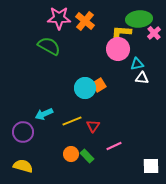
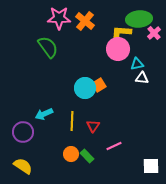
green semicircle: moved 1 px left, 1 px down; rotated 25 degrees clockwise
yellow line: rotated 66 degrees counterclockwise
yellow semicircle: rotated 18 degrees clockwise
